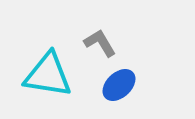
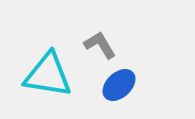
gray L-shape: moved 2 px down
